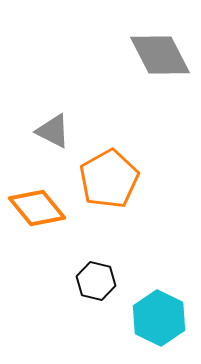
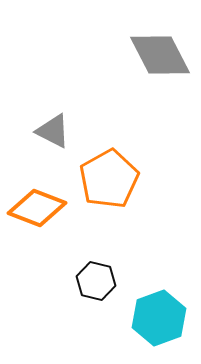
orange diamond: rotated 30 degrees counterclockwise
cyan hexagon: rotated 14 degrees clockwise
